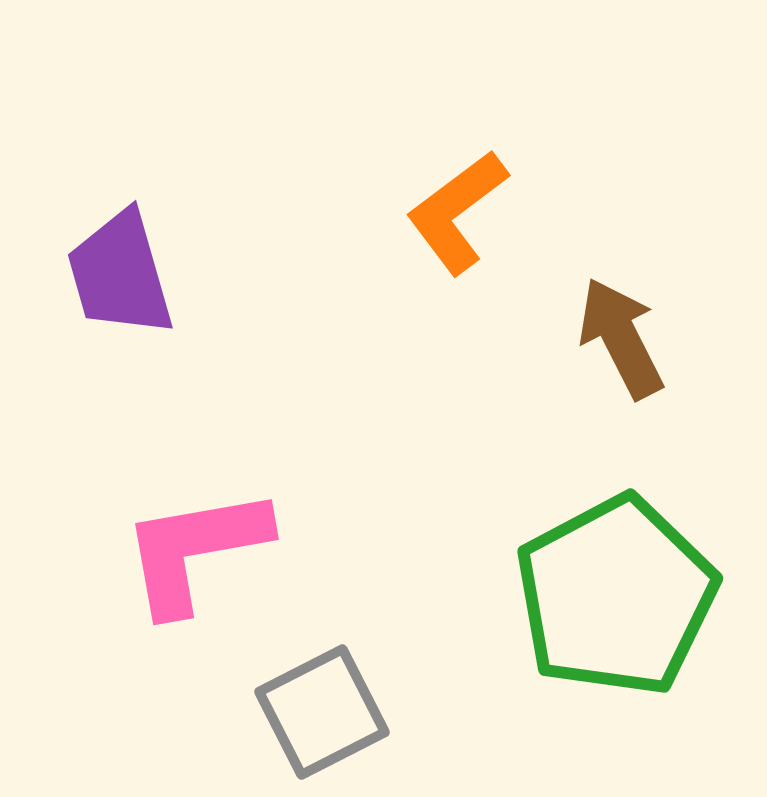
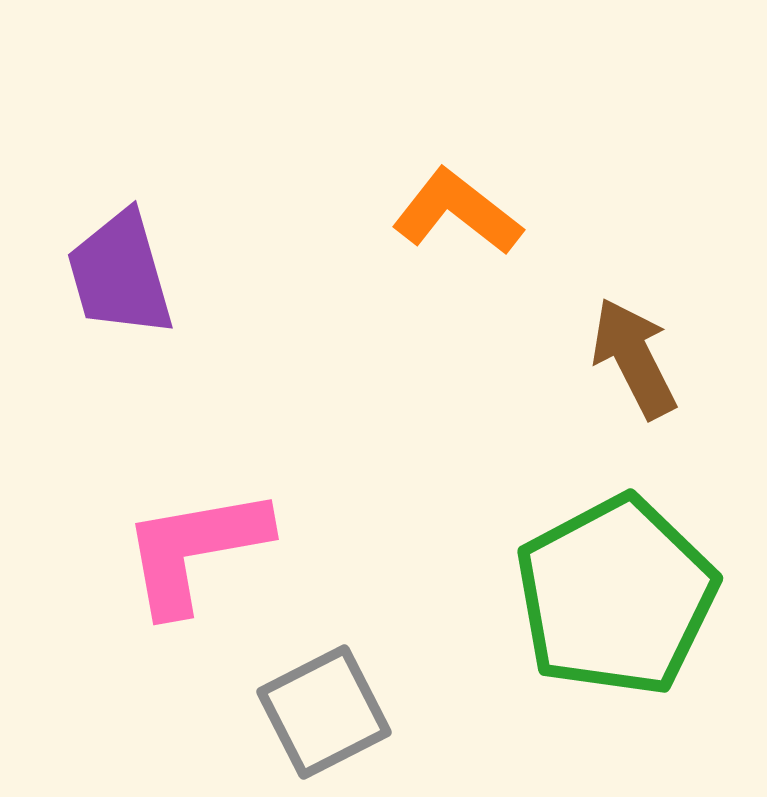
orange L-shape: rotated 75 degrees clockwise
brown arrow: moved 13 px right, 20 px down
gray square: moved 2 px right
